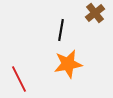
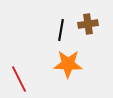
brown cross: moved 7 px left, 11 px down; rotated 30 degrees clockwise
orange star: rotated 12 degrees clockwise
